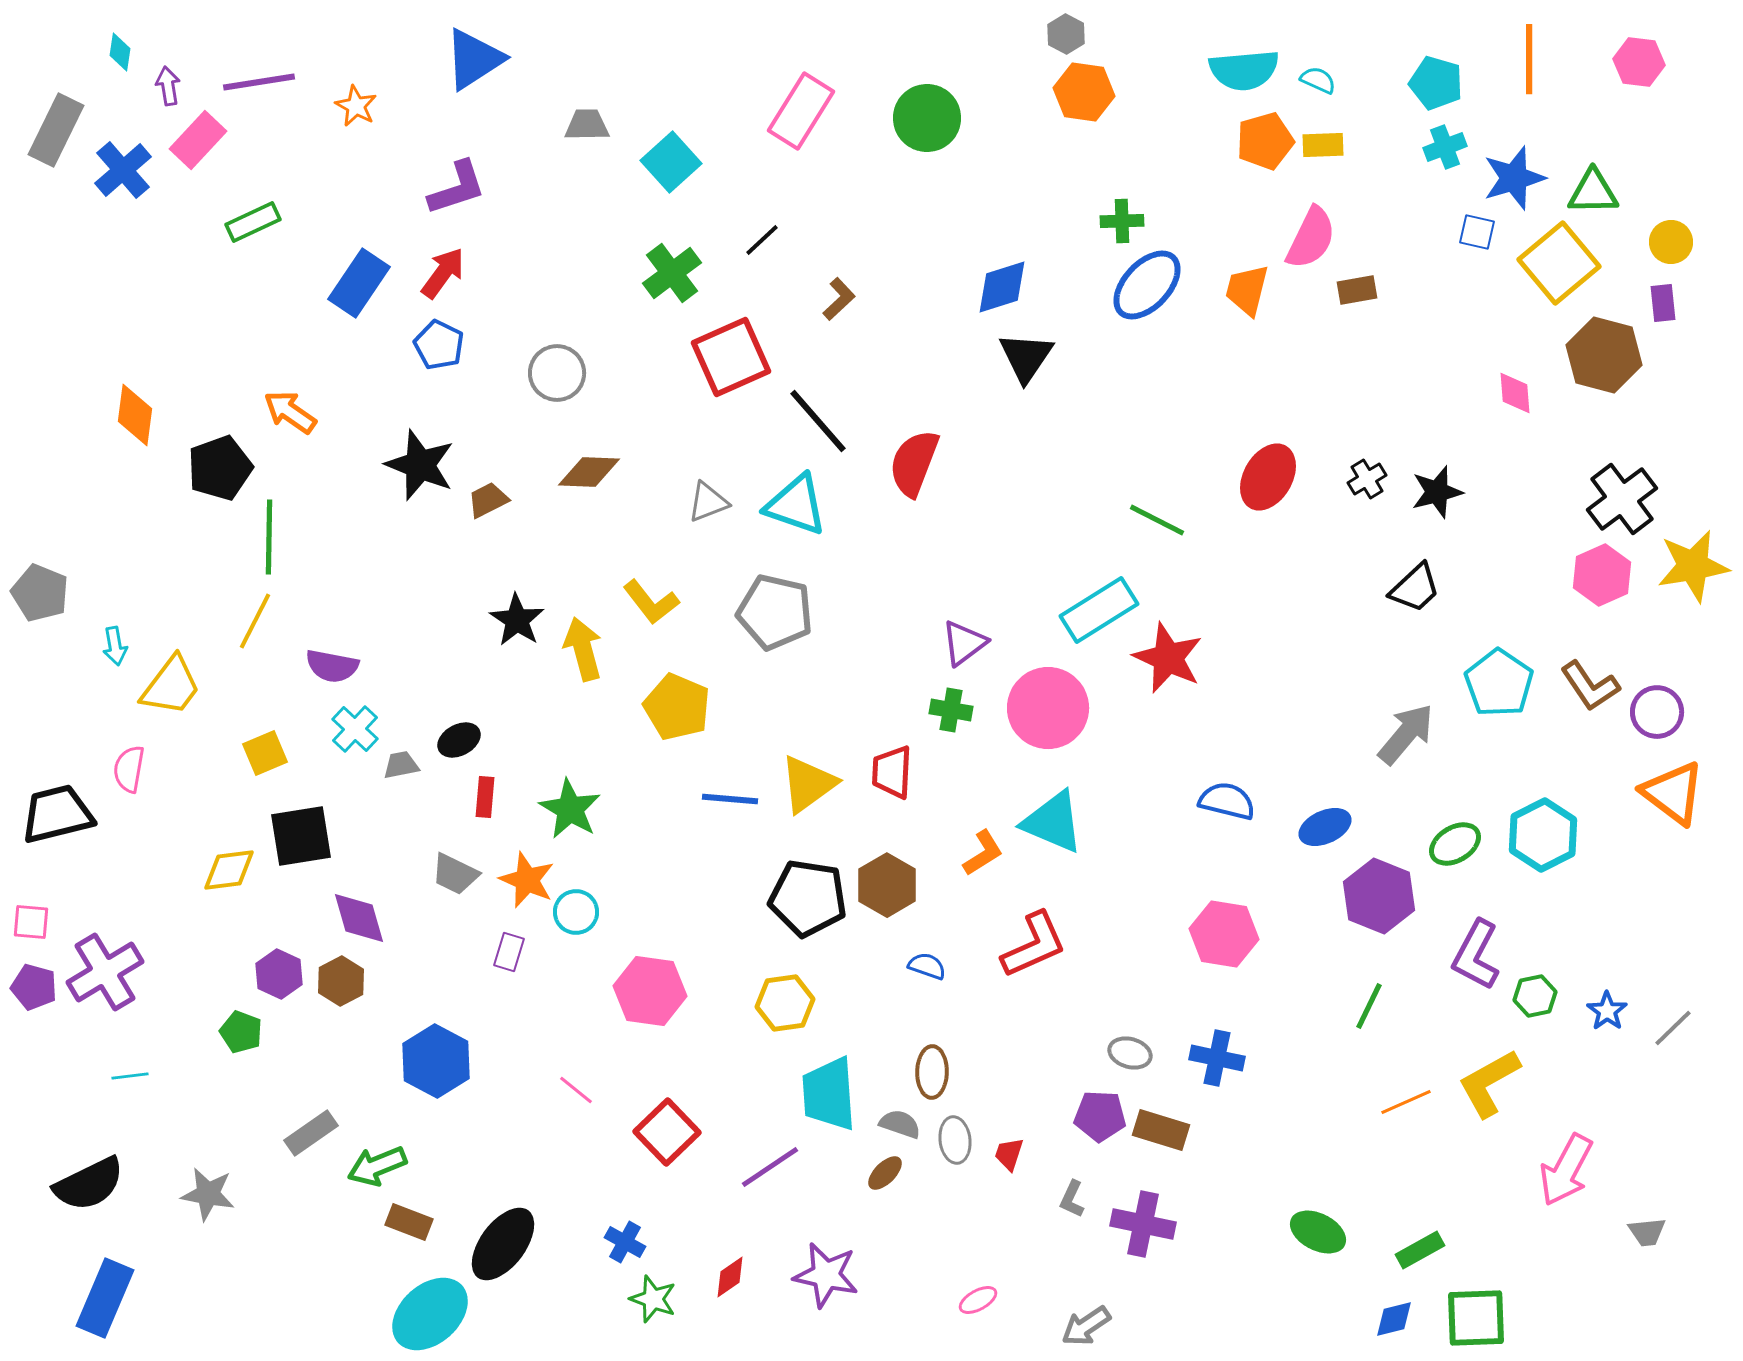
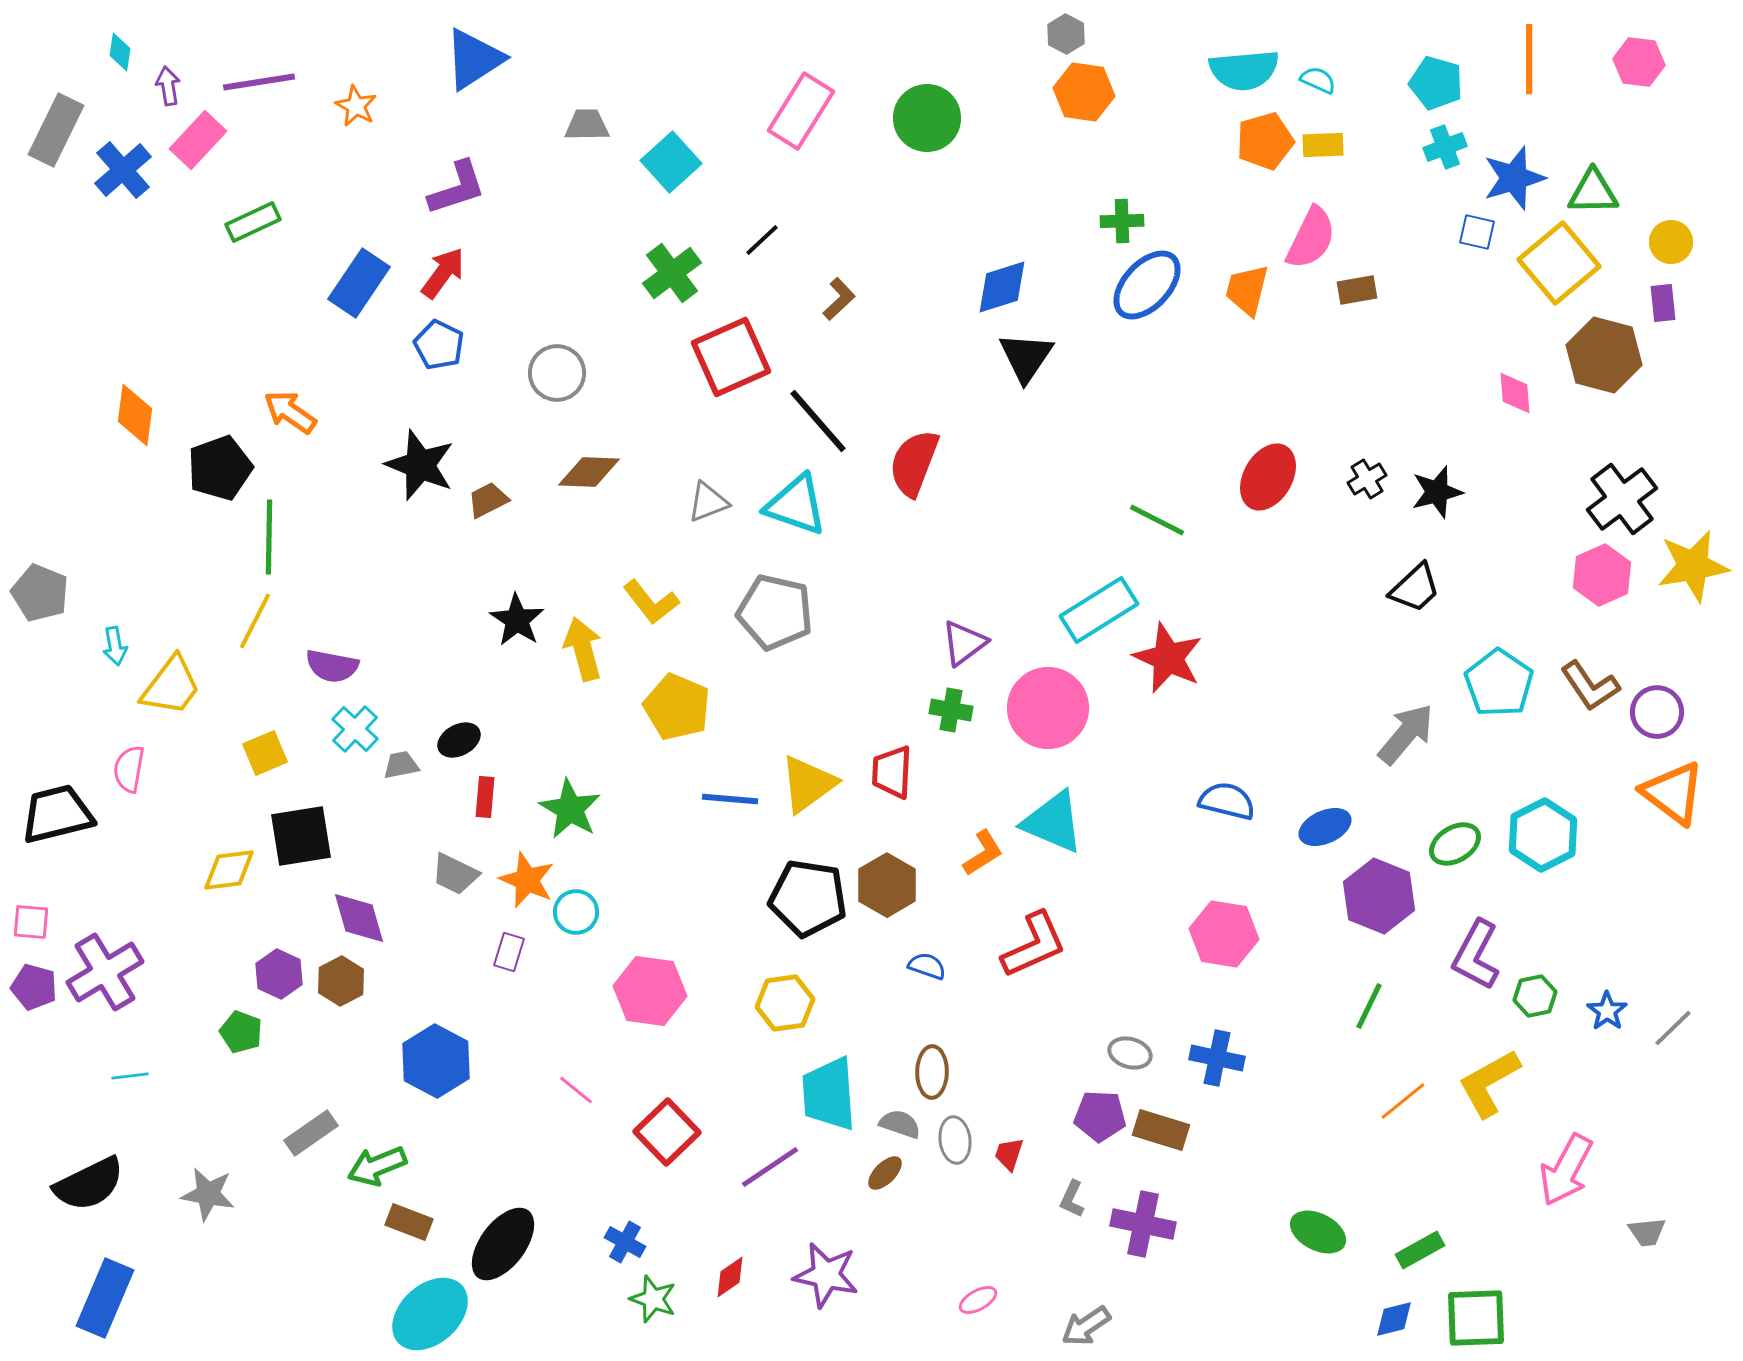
orange line at (1406, 1102): moved 3 px left, 1 px up; rotated 15 degrees counterclockwise
